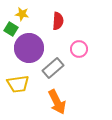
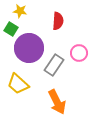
yellow star: moved 2 px left, 3 px up
pink circle: moved 4 px down
gray rectangle: moved 1 px right, 3 px up; rotated 15 degrees counterclockwise
yellow trapezoid: rotated 50 degrees clockwise
